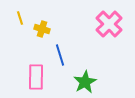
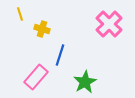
yellow line: moved 4 px up
blue line: rotated 35 degrees clockwise
pink rectangle: rotated 40 degrees clockwise
